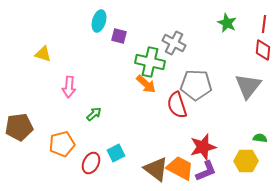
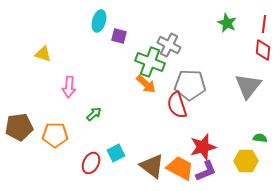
gray cross: moved 5 px left, 2 px down
green cross: rotated 8 degrees clockwise
gray pentagon: moved 6 px left
orange pentagon: moved 7 px left, 9 px up; rotated 15 degrees clockwise
brown triangle: moved 4 px left, 3 px up
